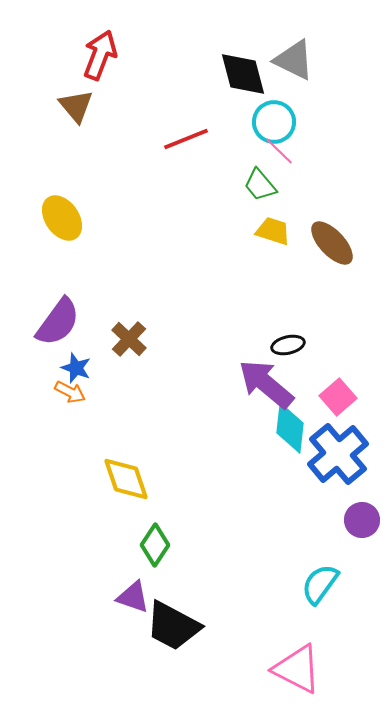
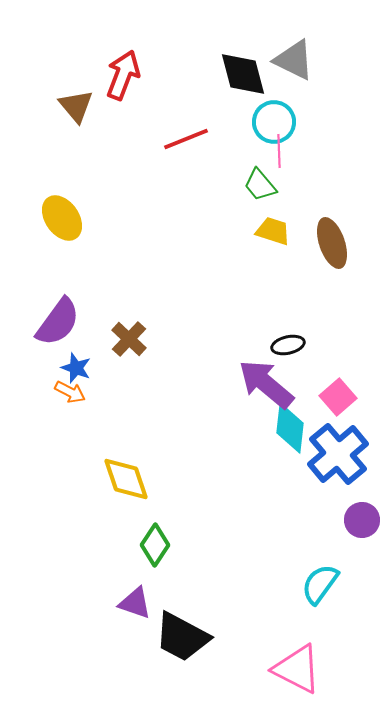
red arrow: moved 23 px right, 20 px down
pink line: rotated 44 degrees clockwise
brown ellipse: rotated 24 degrees clockwise
purple triangle: moved 2 px right, 6 px down
black trapezoid: moved 9 px right, 11 px down
